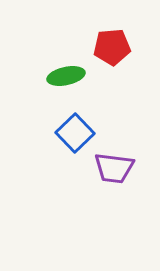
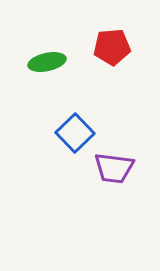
green ellipse: moved 19 px left, 14 px up
